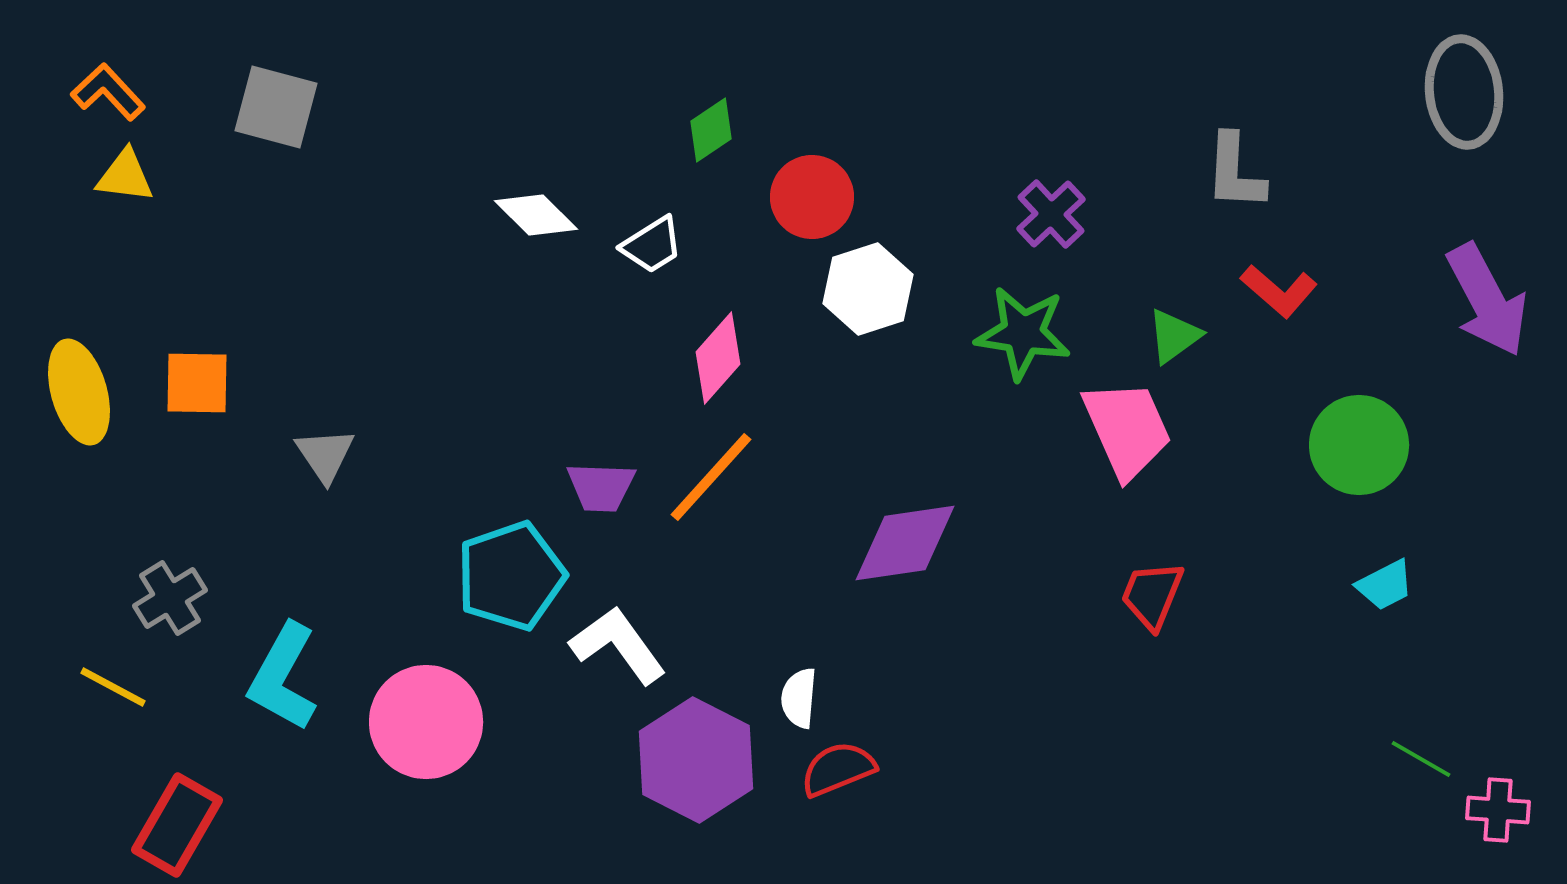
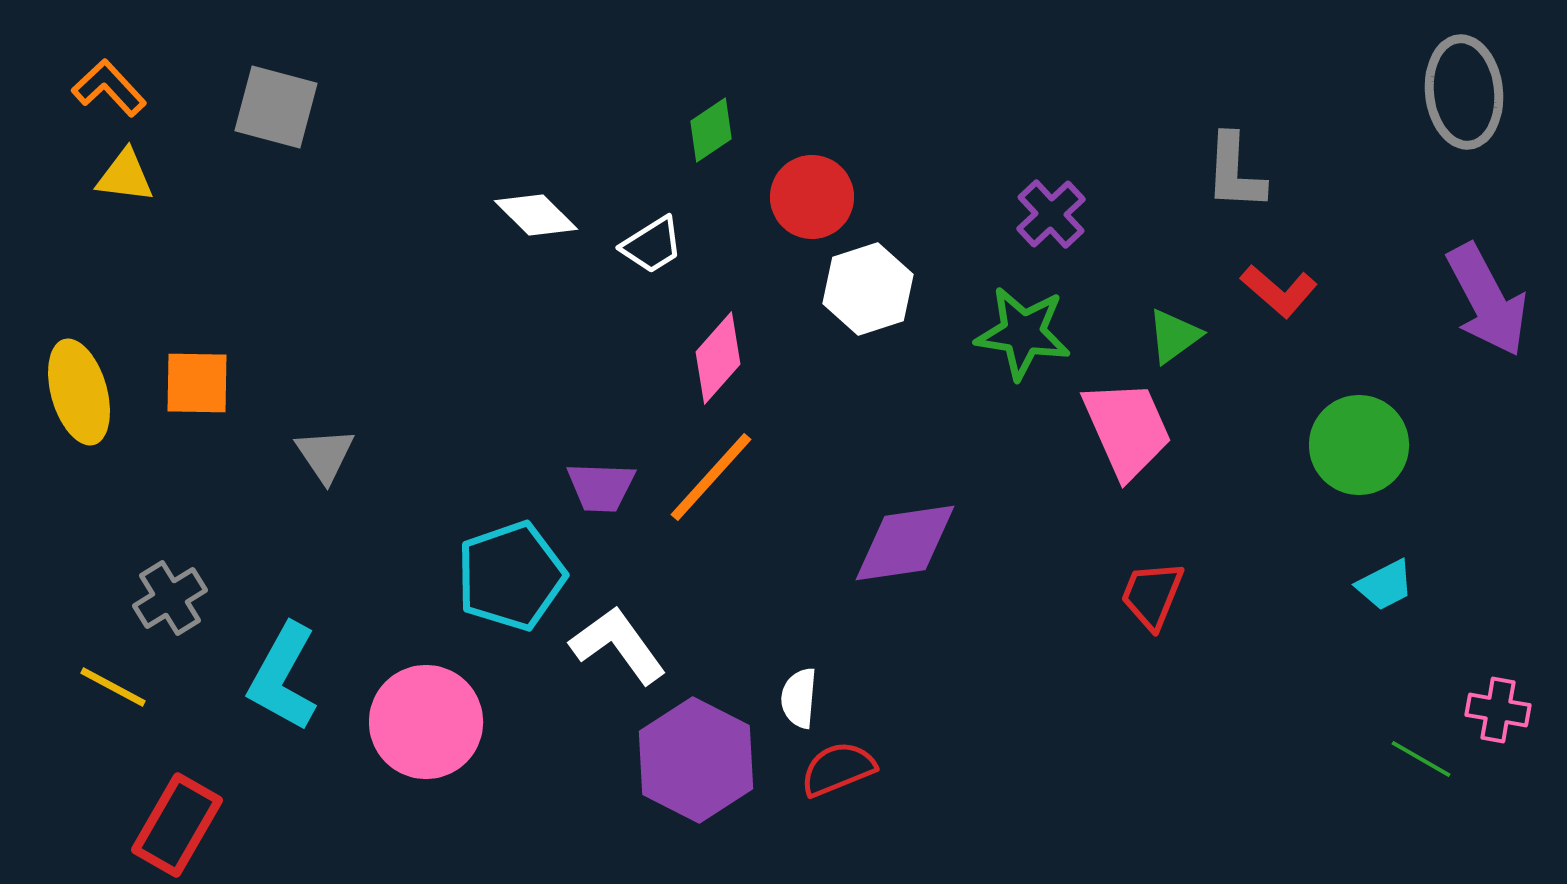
orange L-shape: moved 1 px right, 4 px up
pink cross: moved 100 px up; rotated 6 degrees clockwise
